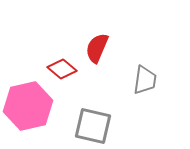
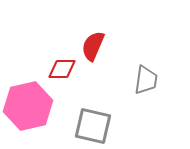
red semicircle: moved 4 px left, 2 px up
red diamond: rotated 40 degrees counterclockwise
gray trapezoid: moved 1 px right
